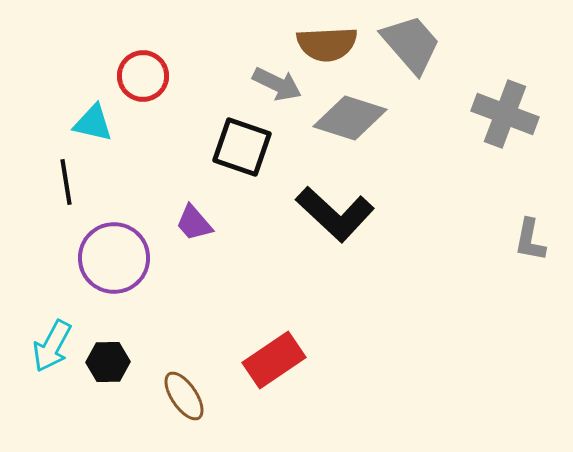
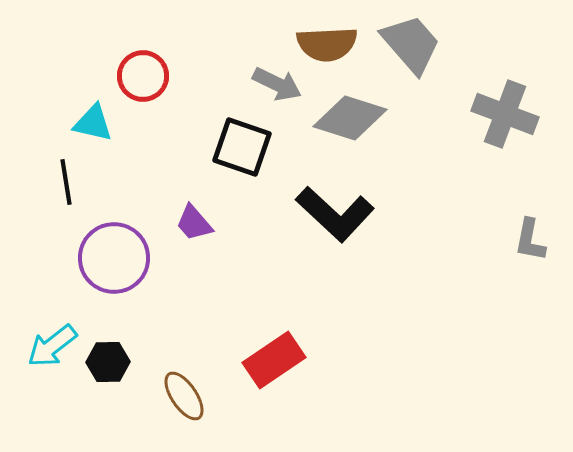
cyan arrow: rotated 24 degrees clockwise
